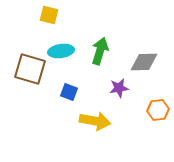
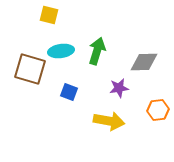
green arrow: moved 3 px left
yellow arrow: moved 14 px right
